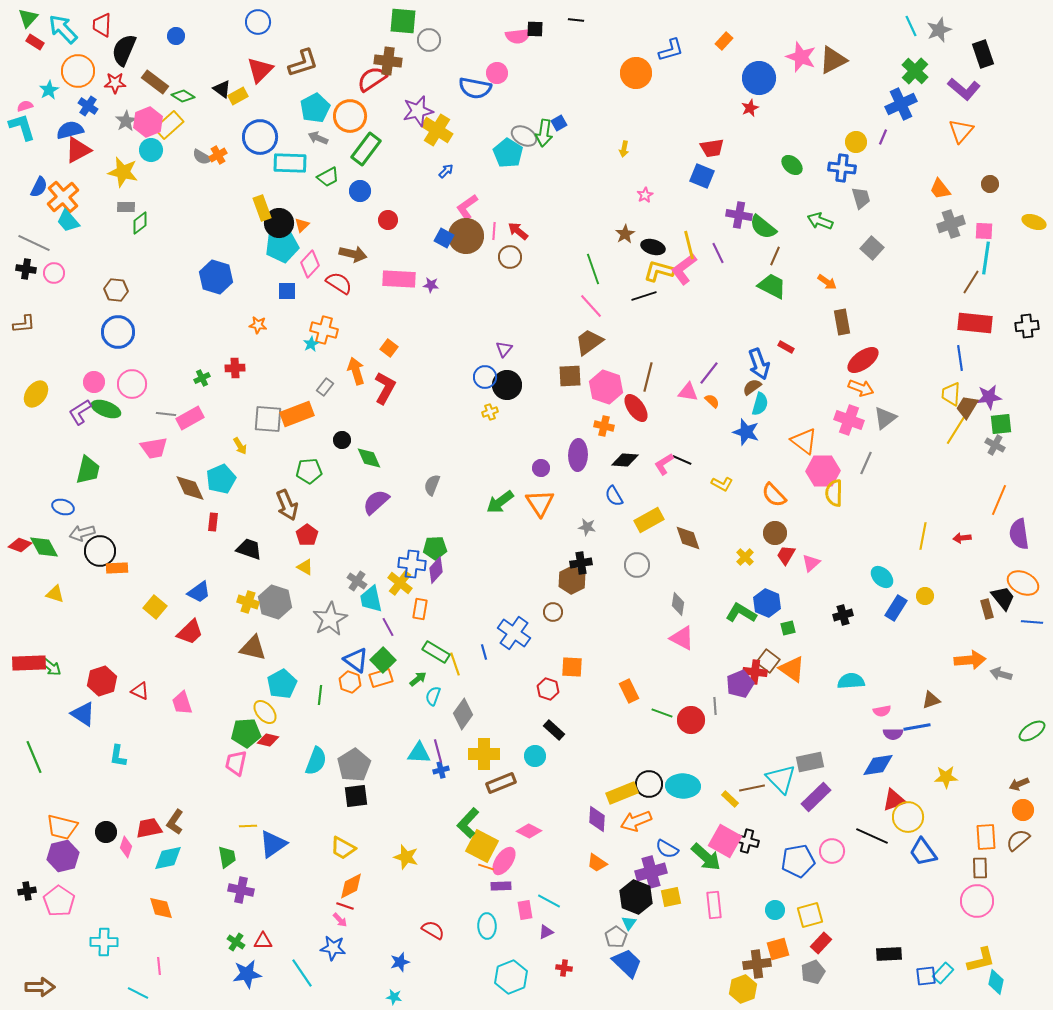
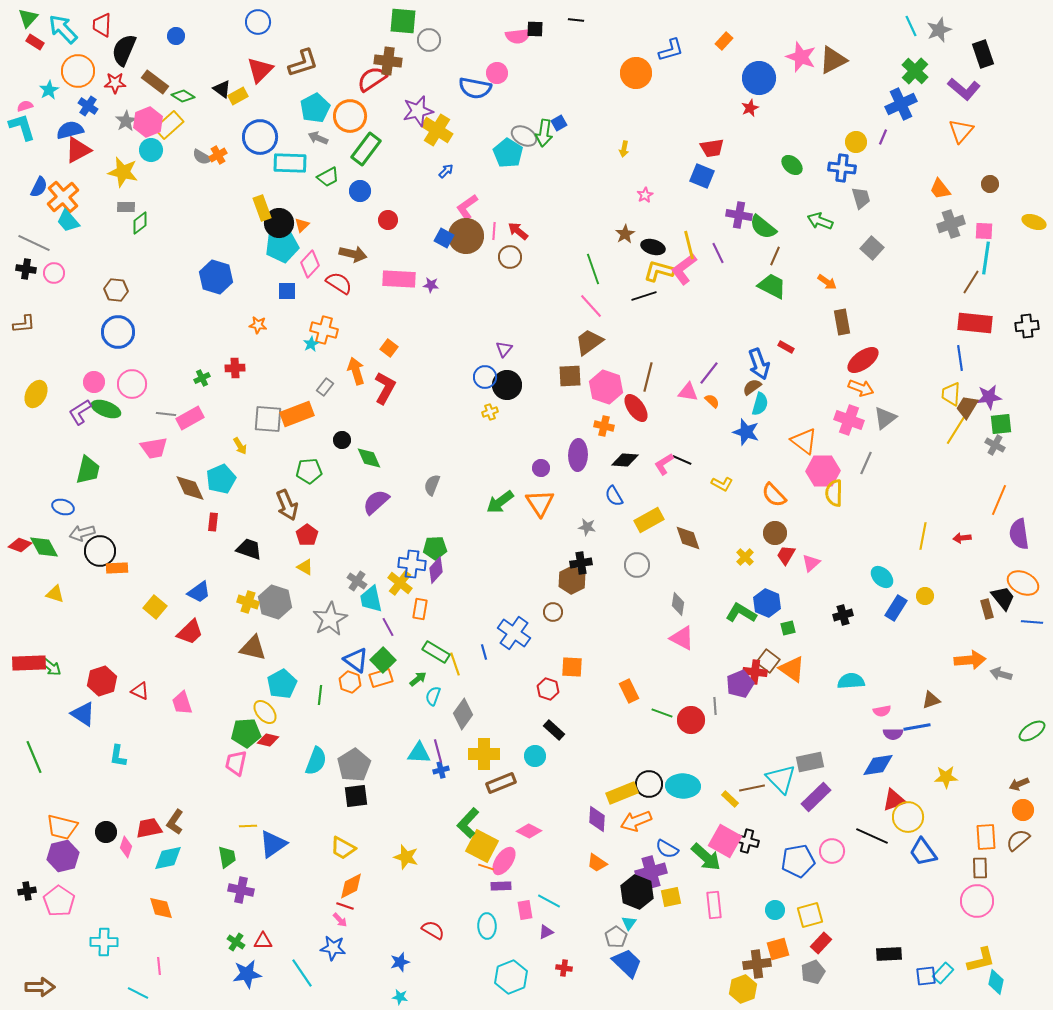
yellow ellipse at (36, 394): rotated 8 degrees counterclockwise
black hexagon at (636, 897): moved 1 px right, 5 px up
cyan star at (394, 997): moved 6 px right
